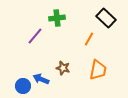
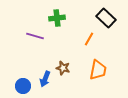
purple line: rotated 66 degrees clockwise
blue arrow: moved 4 px right; rotated 91 degrees counterclockwise
